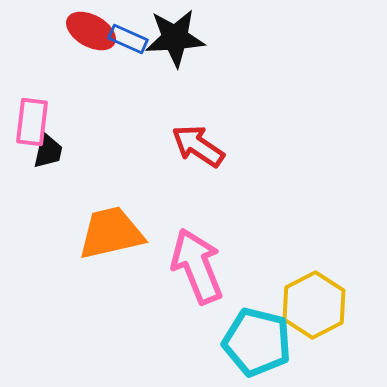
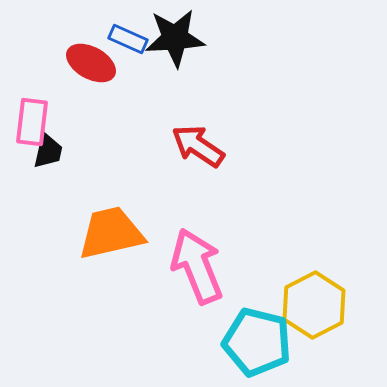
red ellipse: moved 32 px down
